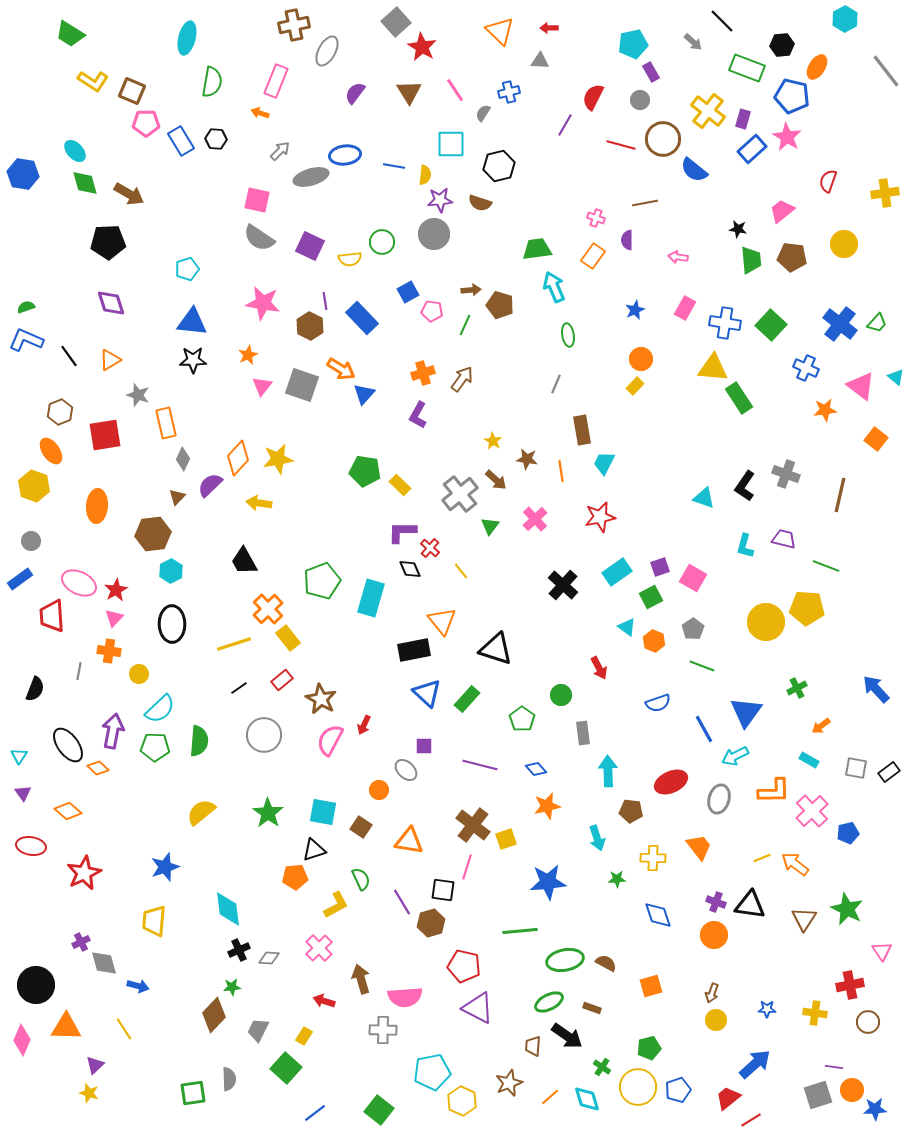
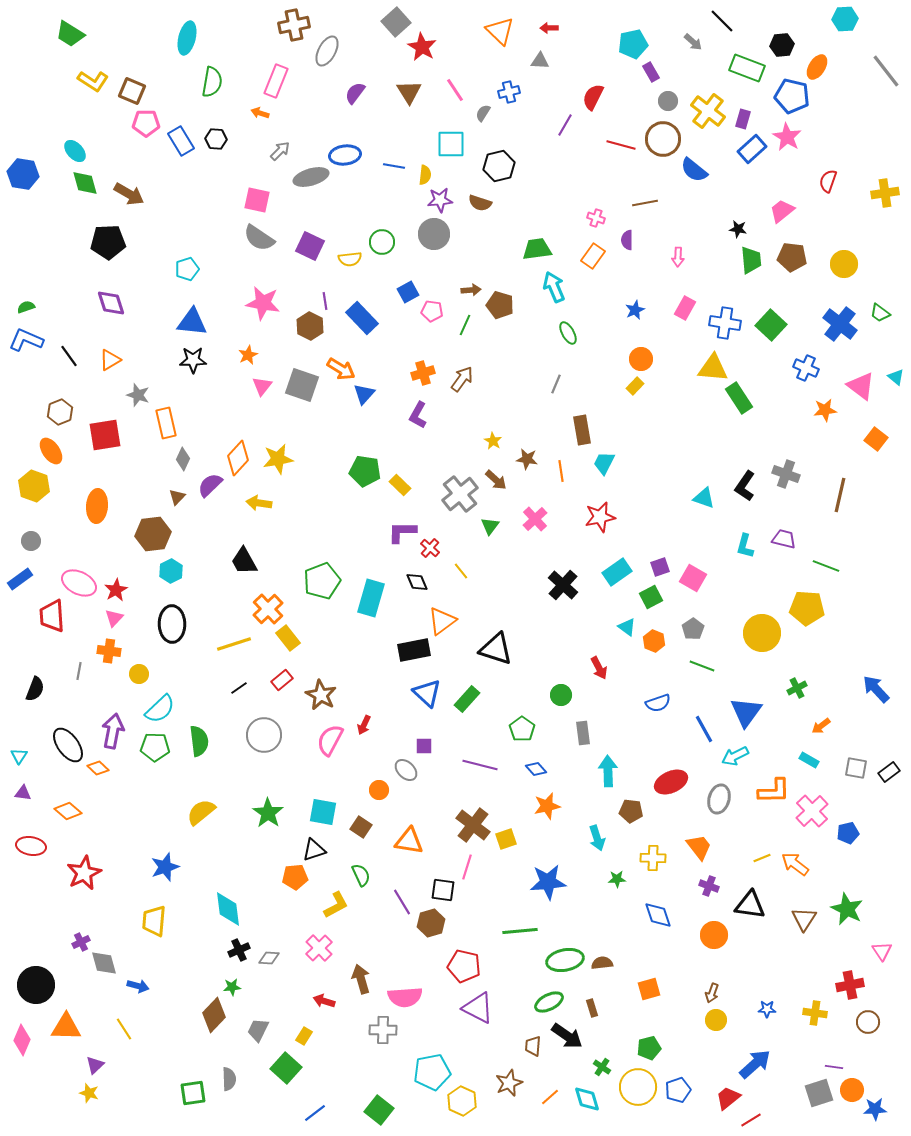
cyan hexagon at (845, 19): rotated 25 degrees clockwise
gray circle at (640, 100): moved 28 px right, 1 px down
yellow circle at (844, 244): moved 20 px down
pink arrow at (678, 257): rotated 96 degrees counterclockwise
green trapezoid at (877, 323): moved 3 px right, 10 px up; rotated 85 degrees clockwise
green ellipse at (568, 335): moved 2 px up; rotated 20 degrees counterclockwise
black diamond at (410, 569): moved 7 px right, 13 px down
orange triangle at (442, 621): rotated 32 degrees clockwise
yellow circle at (766, 622): moved 4 px left, 11 px down
brown star at (321, 699): moved 4 px up
green pentagon at (522, 719): moved 10 px down
green semicircle at (199, 741): rotated 12 degrees counterclockwise
purple triangle at (23, 793): rotated 48 degrees counterclockwise
green semicircle at (361, 879): moved 4 px up
purple cross at (716, 902): moved 7 px left, 16 px up
brown semicircle at (606, 963): moved 4 px left; rotated 35 degrees counterclockwise
orange square at (651, 986): moved 2 px left, 3 px down
brown rectangle at (592, 1008): rotated 54 degrees clockwise
gray square at (818, 1095): moved 1 px right, 2 px up
